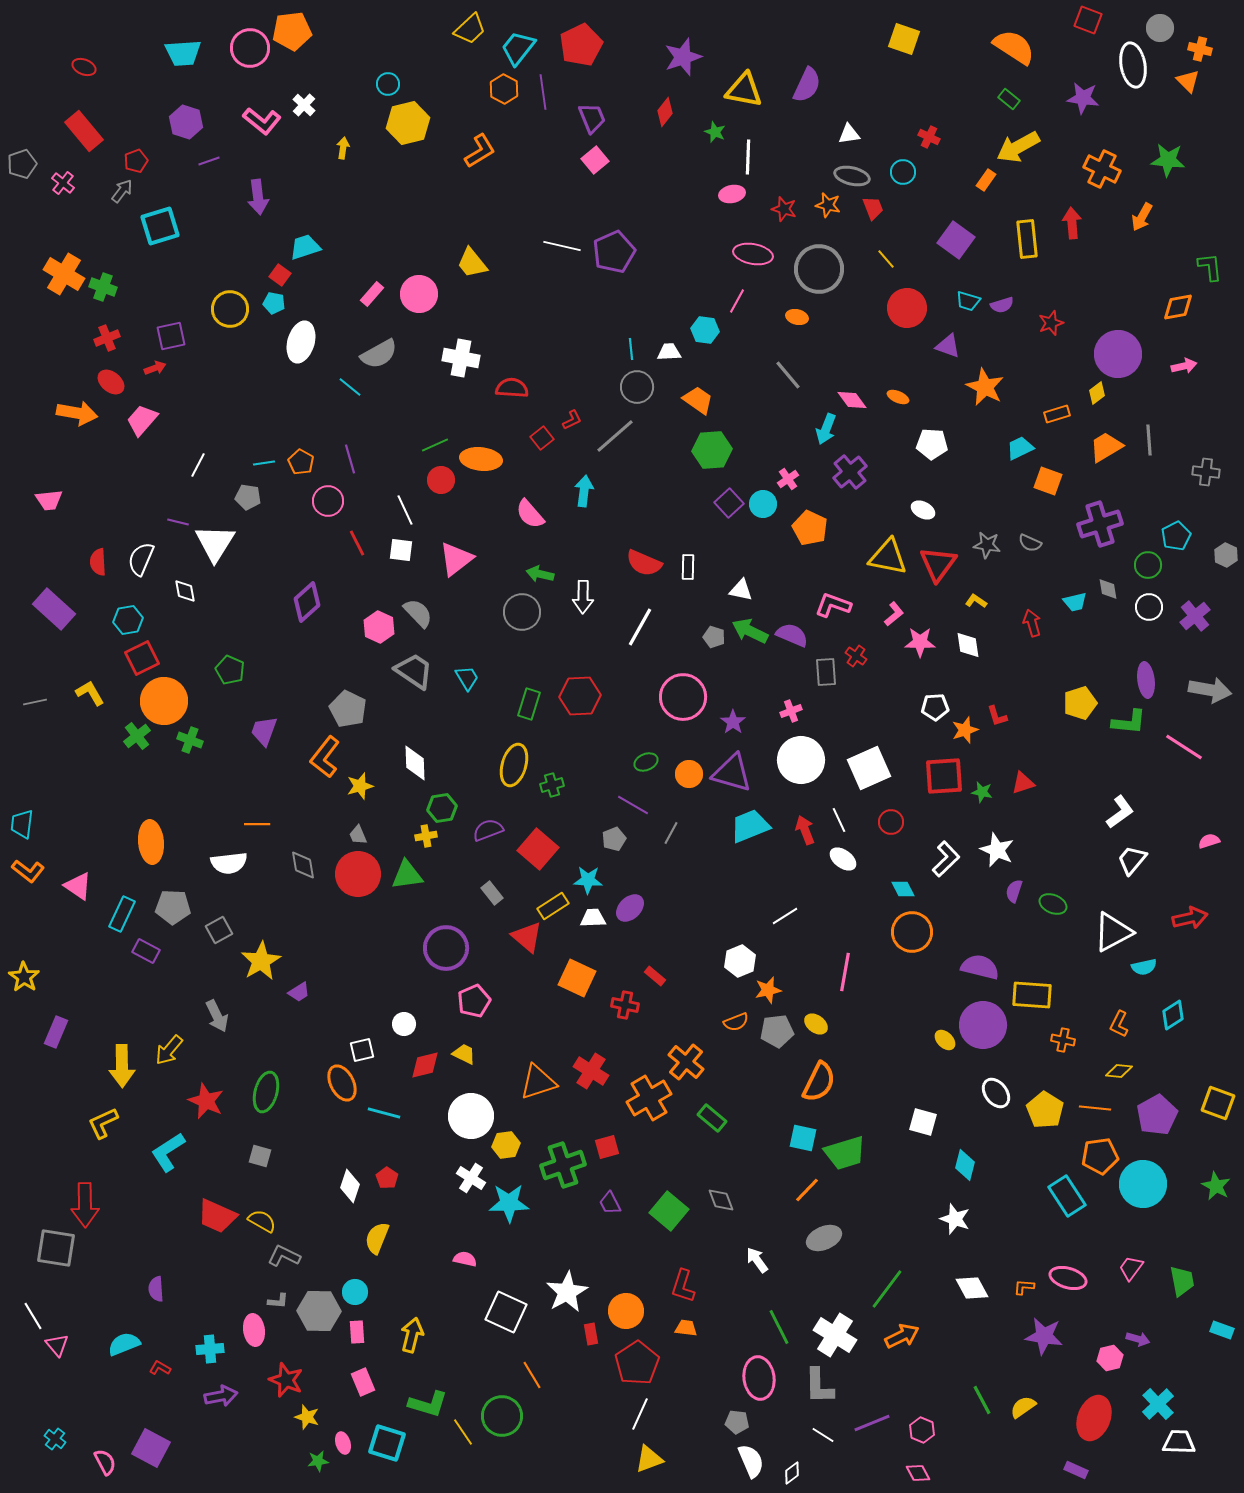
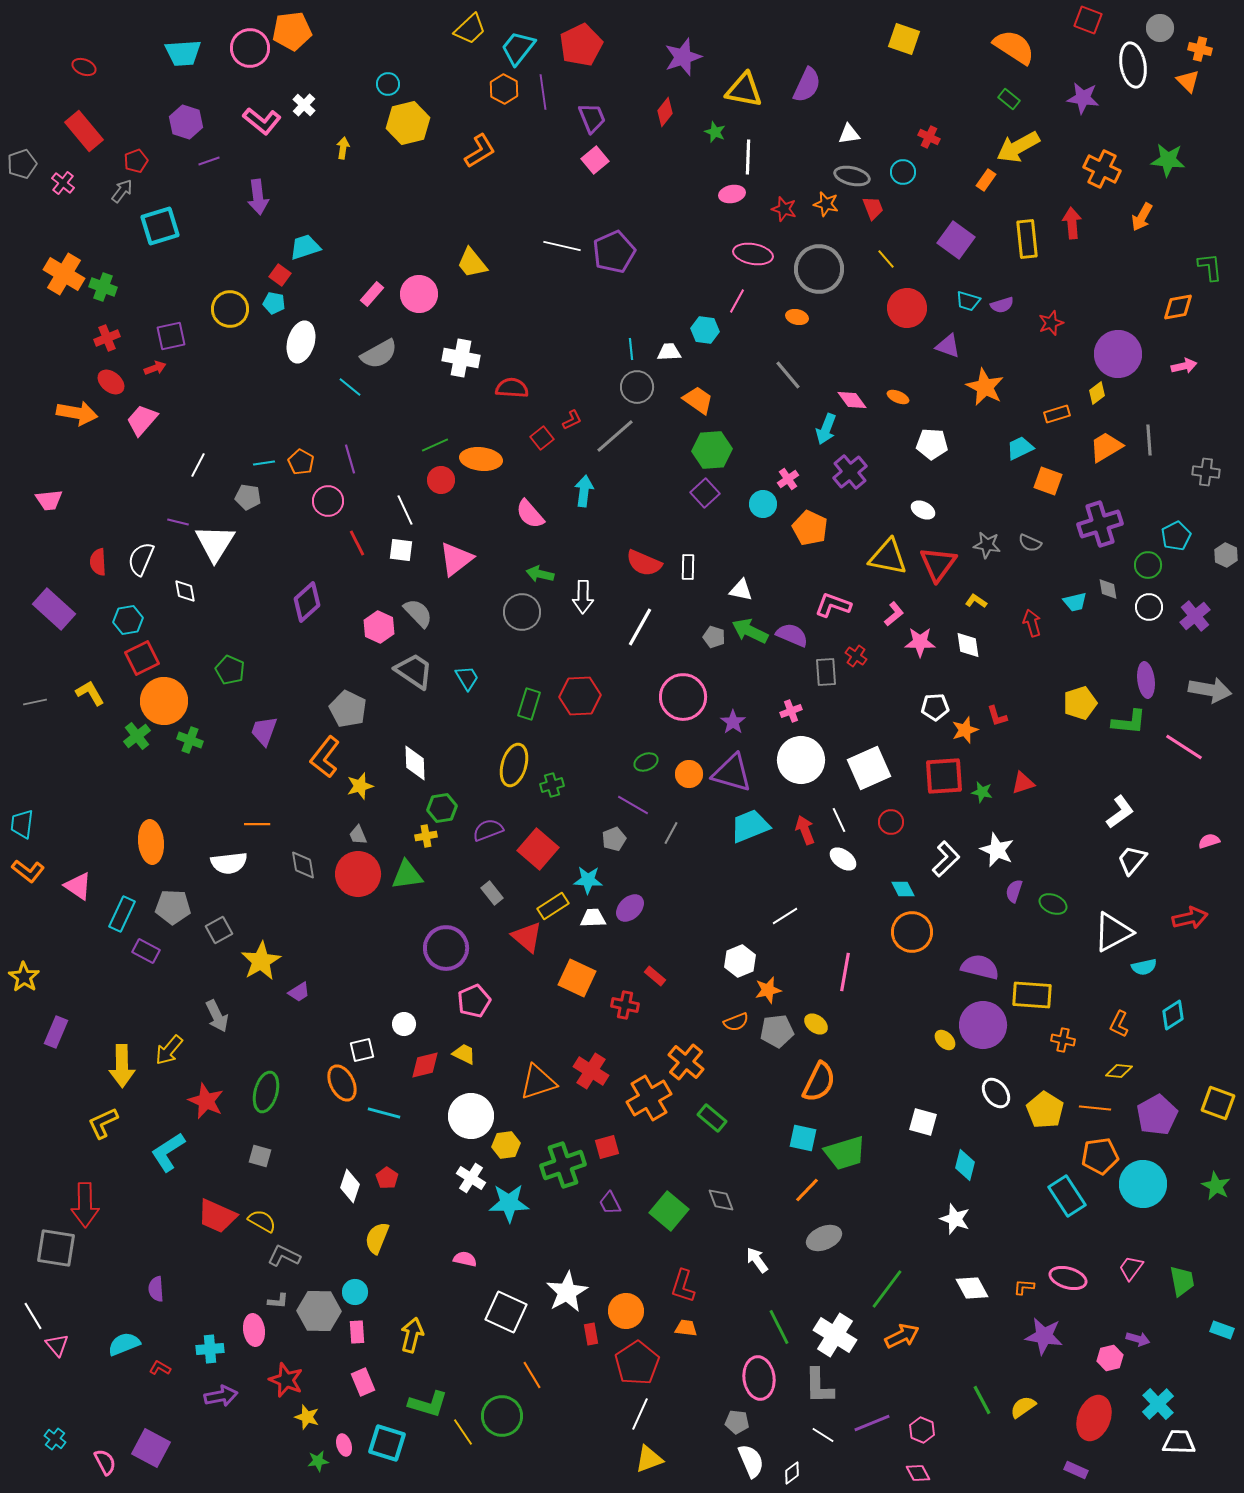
orange star at (828, 205): moved 2 px left, 1 px up
purple square at (729, 503): moved 24 px left, 10 px up
pink ellipse at (343, 1443): moved 1 px right, 2 px down
